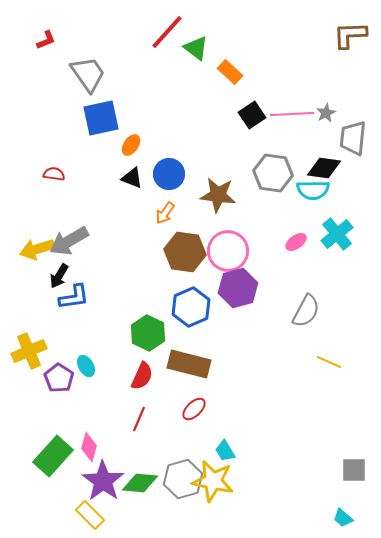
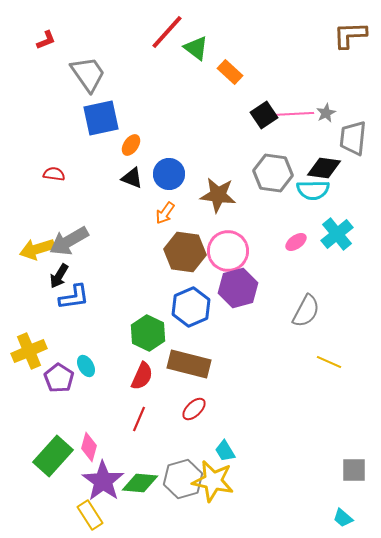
black square at (252, 115): moved 12 px right
yellow rectangle at (90, 515): rotated 12 degrees clockwise
